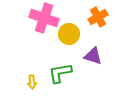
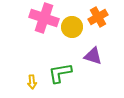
yellow circle: moved 3 px right, 7 px up
